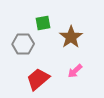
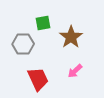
red trapezoid: rotated 105 degrees clockwise
